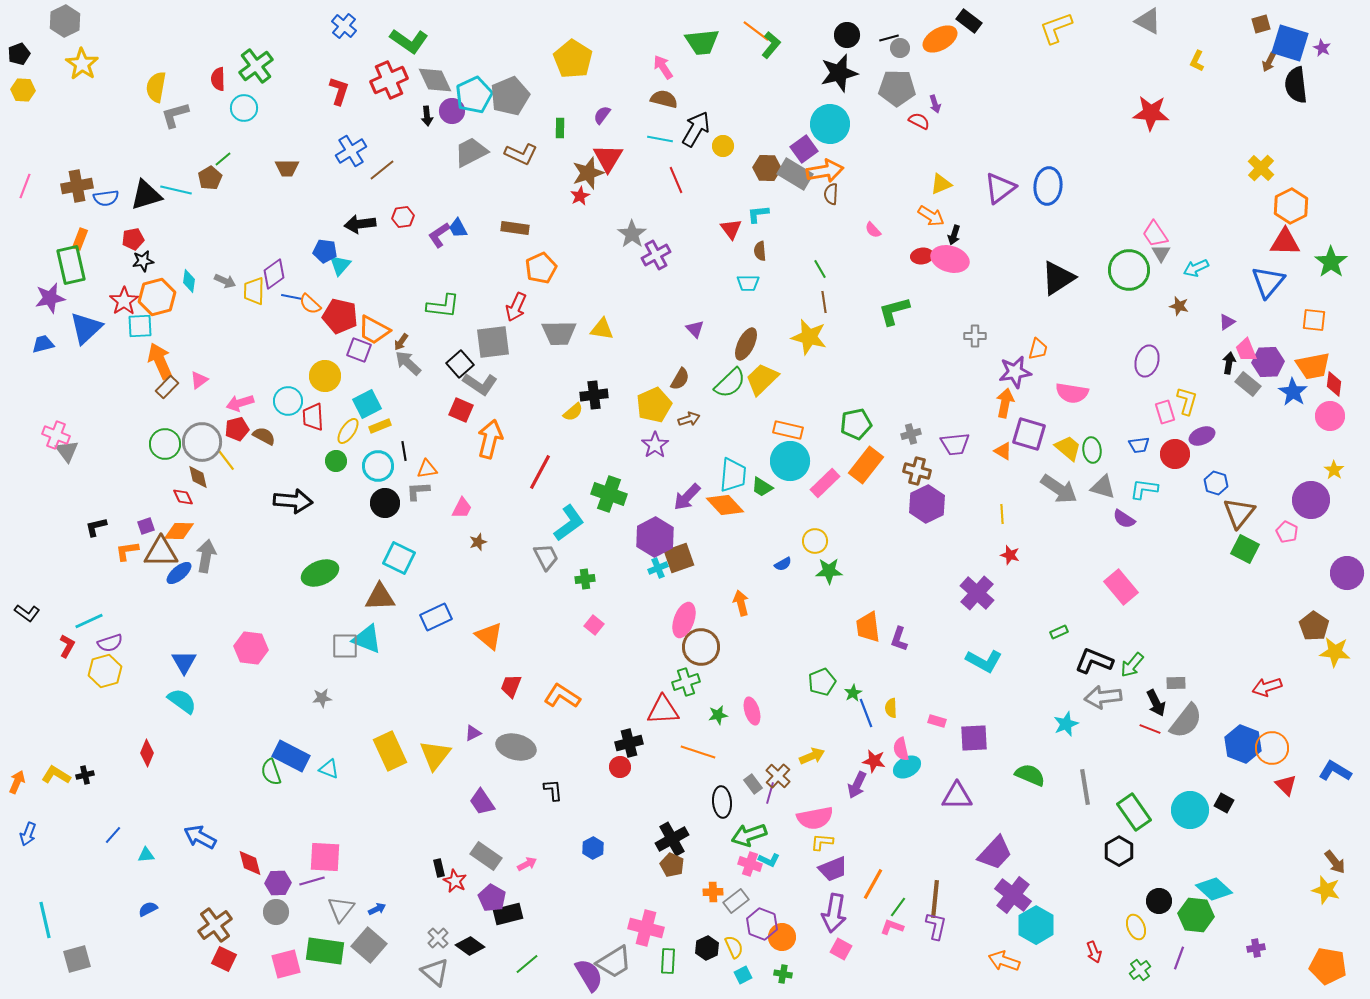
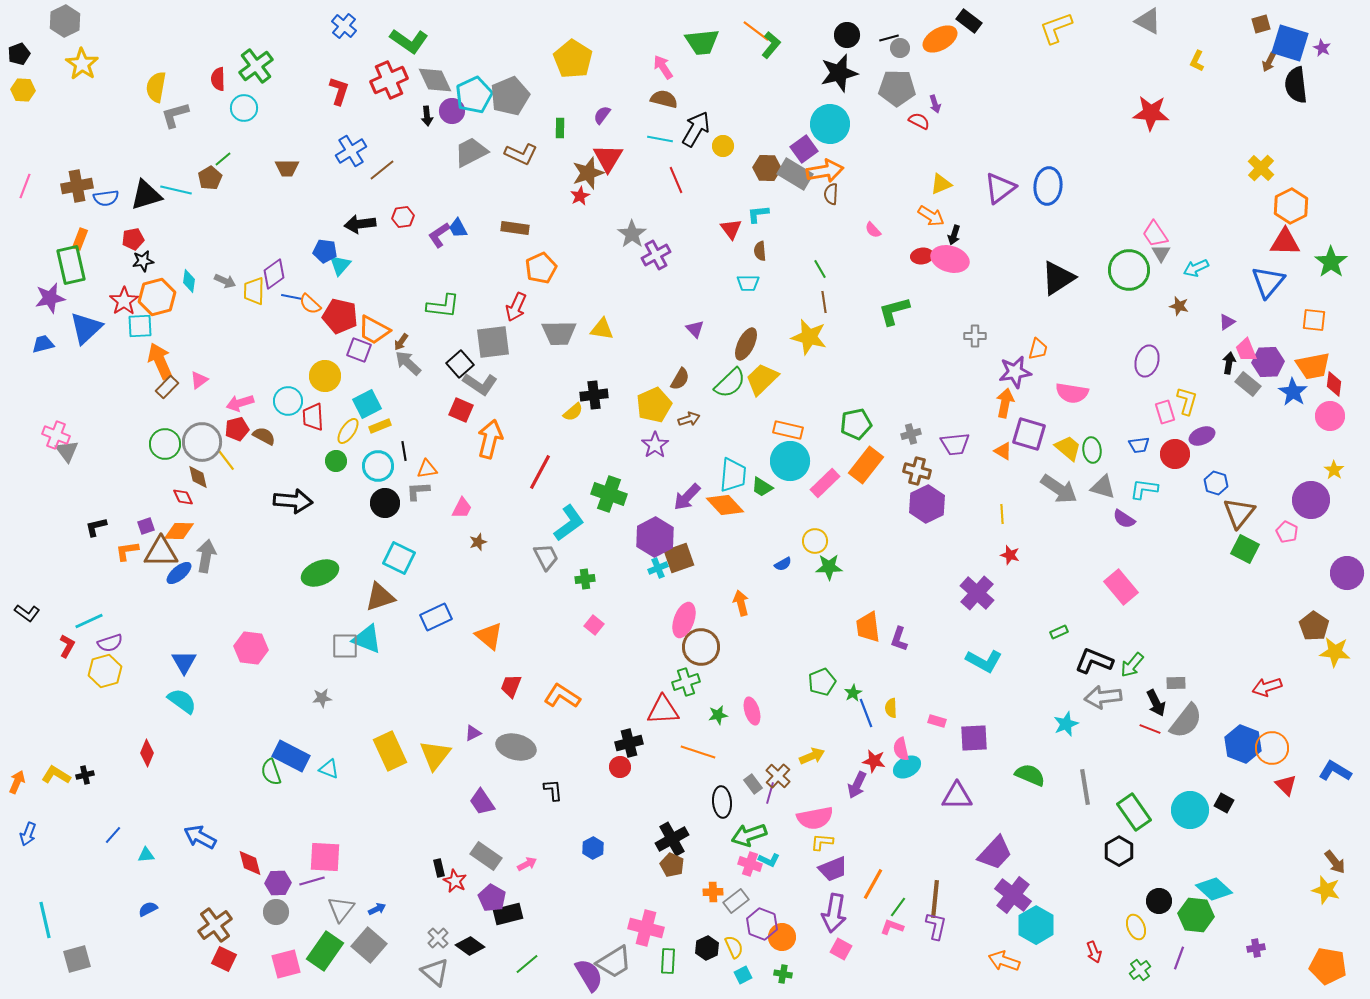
green star at (829, 571): moved 4 px up
brown triangle at (380, 597): rotated 16 degrees counterclockwise
green rectangle at (325, 951): rotated 63 degrees counterclockwise
